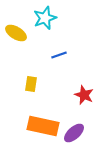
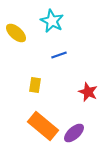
cyan star: moved 7 px right, 3 px down; rotated 25 degrees counterclockwise
yellow ellipse: rotated 10 degrees clockwise
yellow rectangle: moved 4 px right, 1 px down
red star: moved 4 px right, 3 px up
orange rectangle: rotated 28 degrees clockwise
